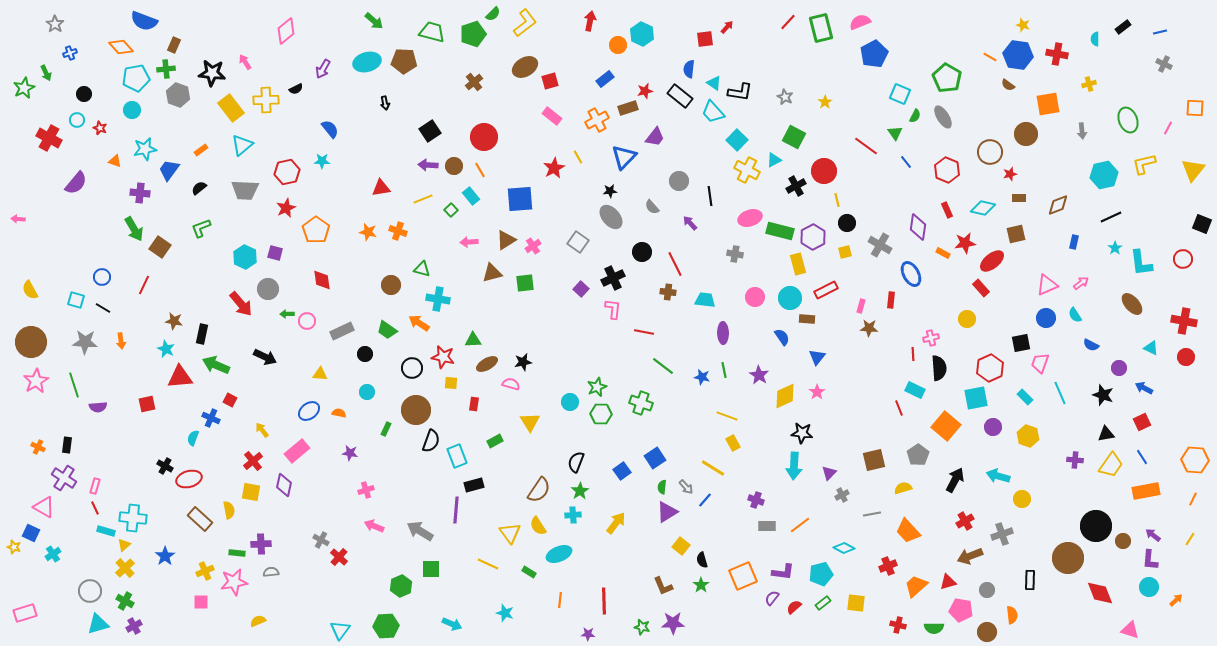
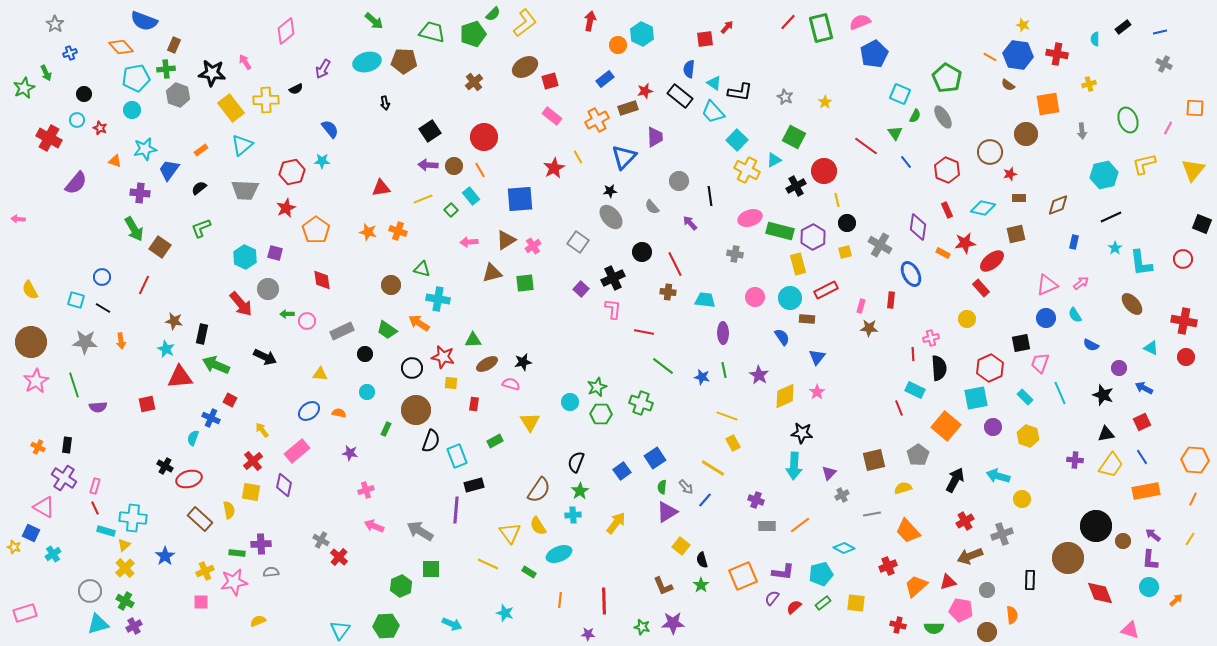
purple trapezoid at (655, 137): rotated 40 degrees counterclockwise
red hexagon at (287, 172): moved 5 px right
